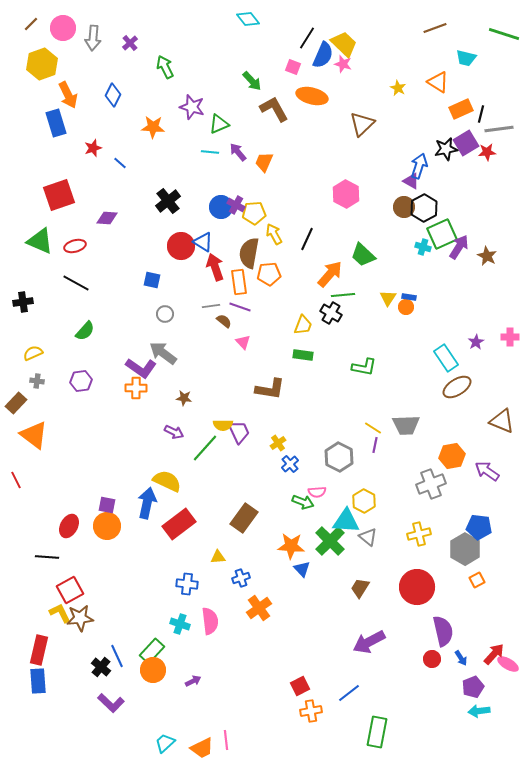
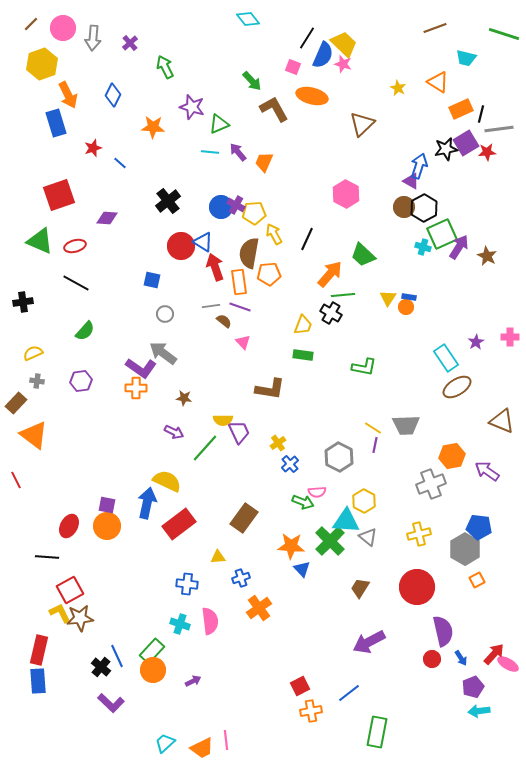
yellow semicircle at (223, 425): moved 5 px up
